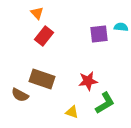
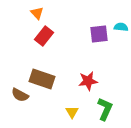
green L-shape: moved 6 px down; rotated 35 degrees counterclockwise
yellow triangle: rotated 40 degrees clockwise
